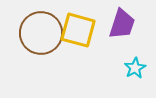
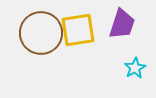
yellow square: rotated 24 degrees counterclockwise
